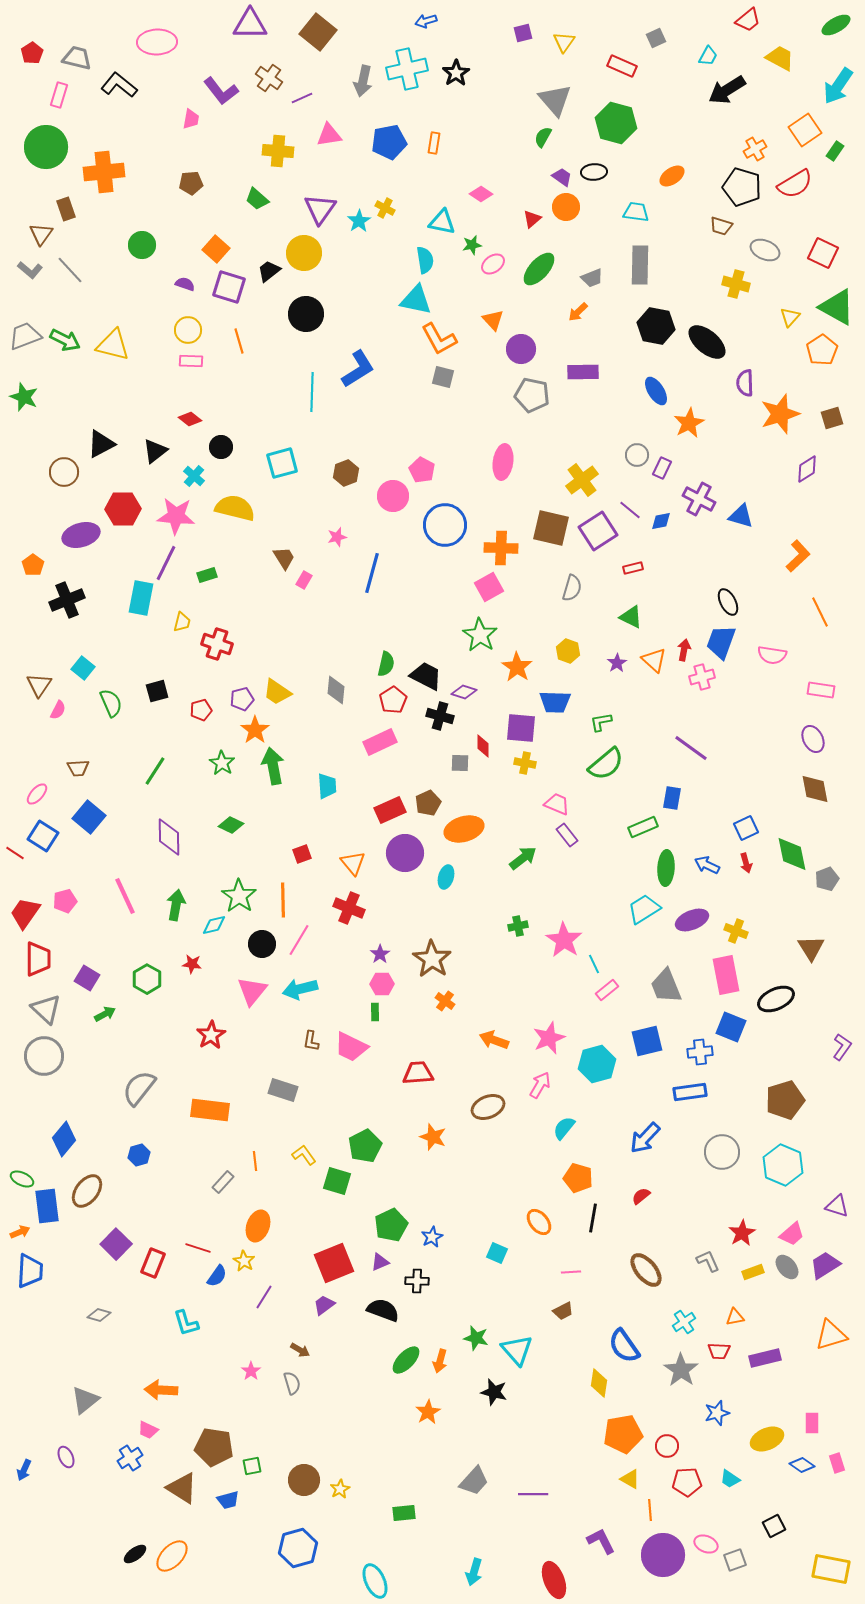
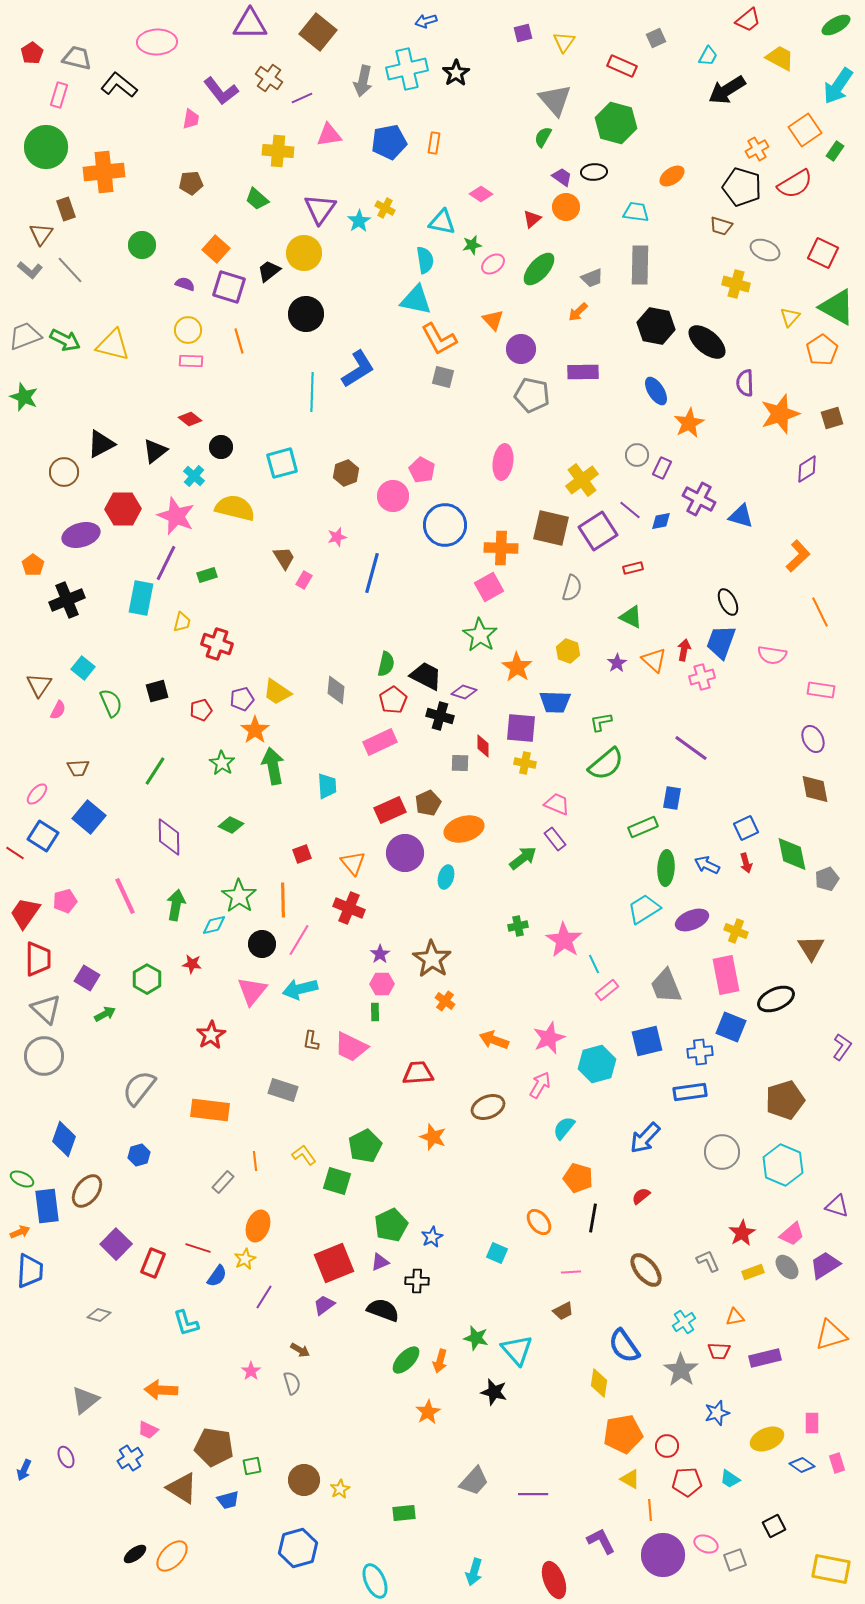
orange cross at (755, 149): moved 2 px right
pink star at (176, 516): rotated 18 degrees clockwise
purple rectangle at (567, 835): moved 12 px left, 4 px down
blue diamond at (64, 1139): rotated 20 degrees counterclockwise
yellow star at (244, 1261): moved 1 px right, 2 px up; rotated 15 degrees clockwise
